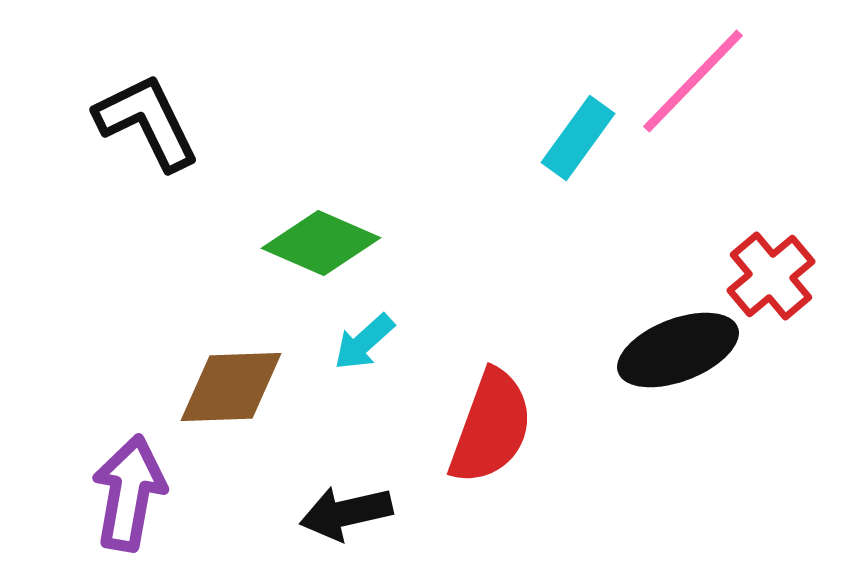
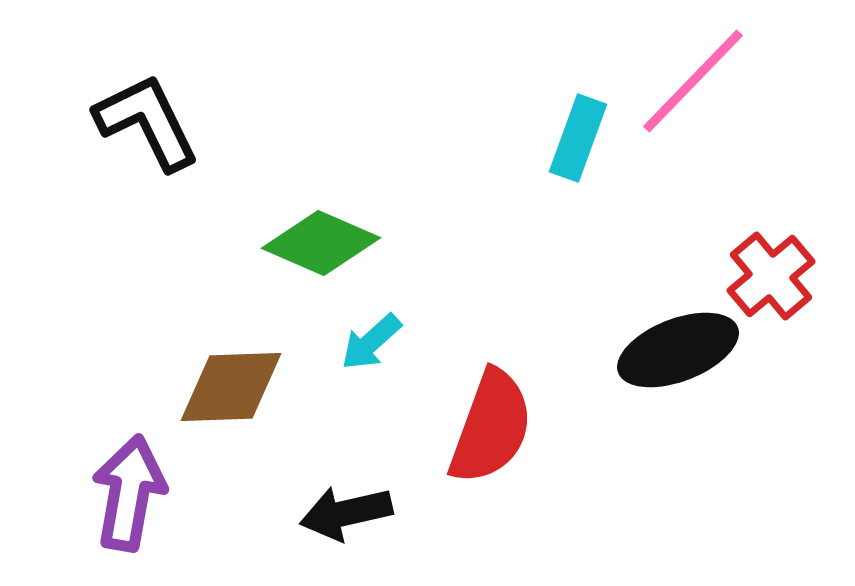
cyan rectangle: rotated 16 degrees counterclockwise
cyan arrow: moved 7 px right
